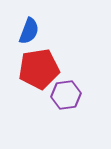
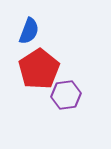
red pentagon: rotated 24 degrees counterclockwise
